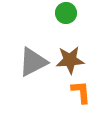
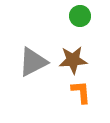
green circle: moved 14 px right, 3 px down
brown star: moved 3 px right
